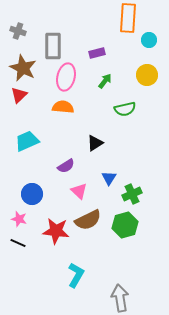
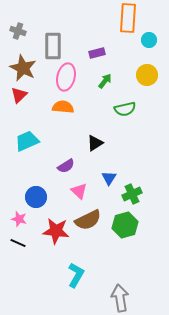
blue circle: moved 4 px right, 3 px down
